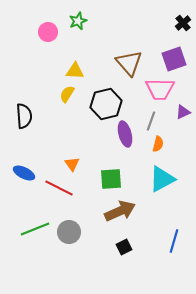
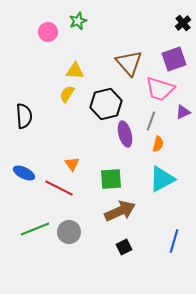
pink trapezoid: rotated 16 degrees clockwise
